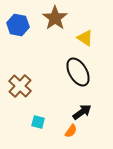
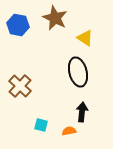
brown star: rotated 10 degrees counterclockwise
black ellipse: rotated 16 degrees clockwise
black arrow: rotated 48 degrees counterclockwise
cyan square: moved 3 px right, 3 px down
orange semicircle: moved 2 px left; rotated 136 degrees counterclockwise
